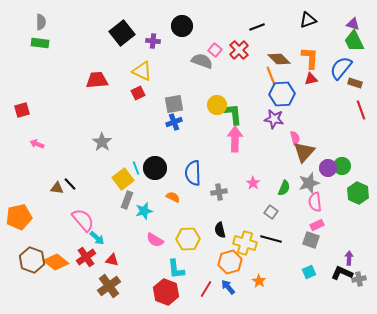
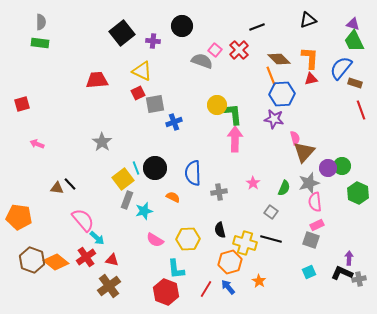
gray square at (174, 104): moved 19 px left
red square at (22, 110): moved 6 px up
orange pentagon at (19, 217): rotated 20 degrees clockwise
